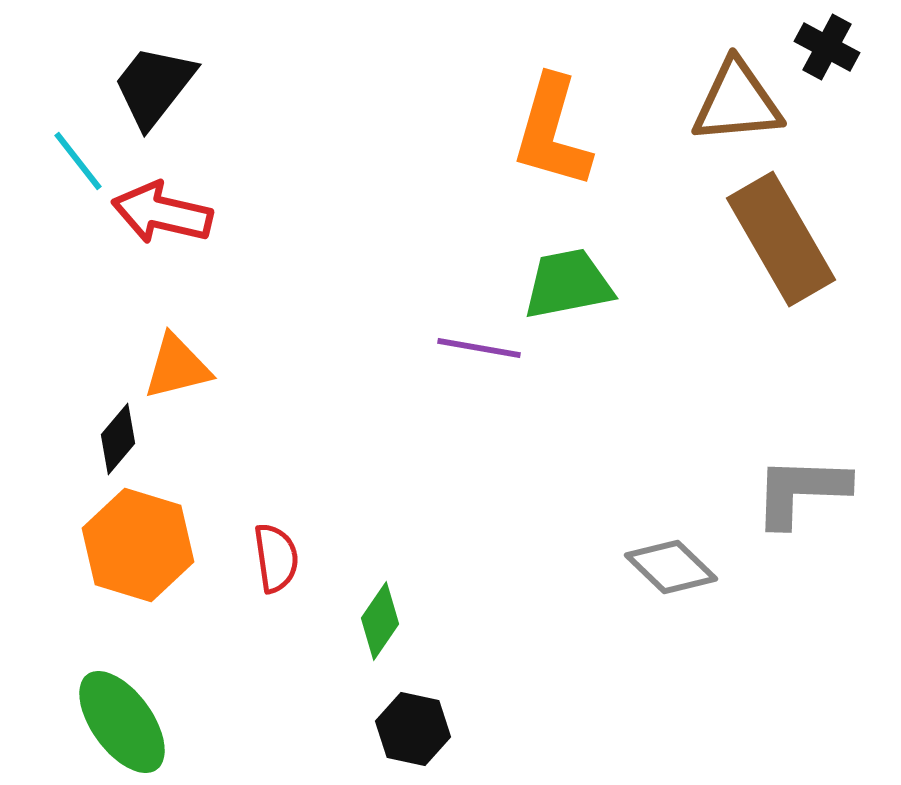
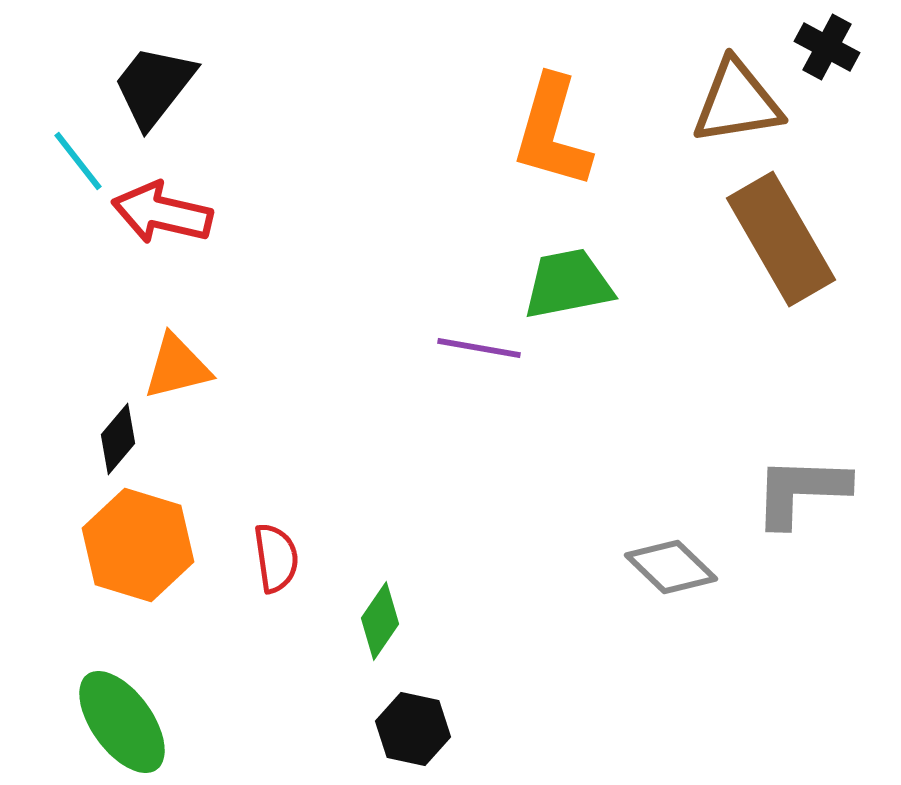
brown triangle: rotated 4 degrees counterclockwise
